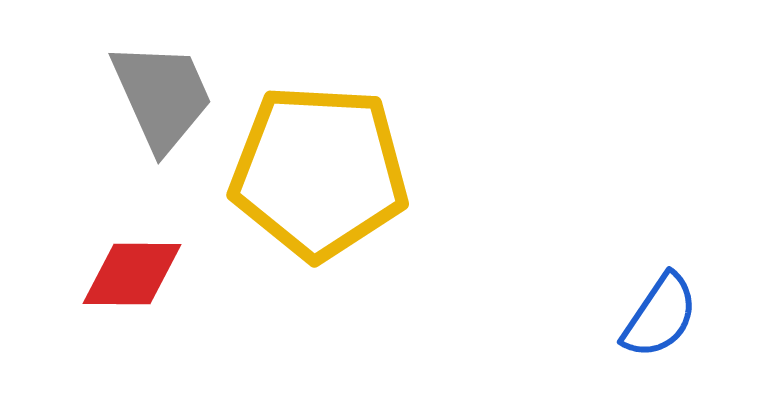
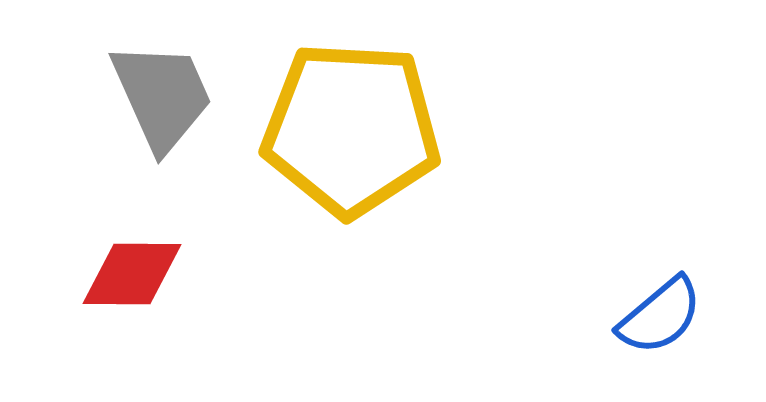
yellow pentagon: moved 32 px right, 43 px up
blue semicircle: rotated 16 degrees clockwise
